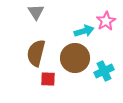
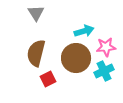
gray triangle: moved 1 px down
pink star: moved 26 px down; rotated 24 degrees clockwise
brown circle: moved 1 px right
red square: rotated 28 degrees counterclockwise
